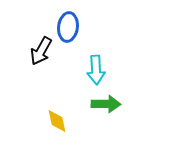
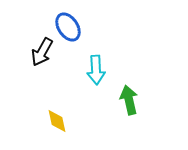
blue ellipse: rotated 40 degrees counterclockwise
black arrow: moved 1 px right, 1 px down
green arrow: moved 23 px right, 4 px up; rotated 104 degrees counterclockwise
